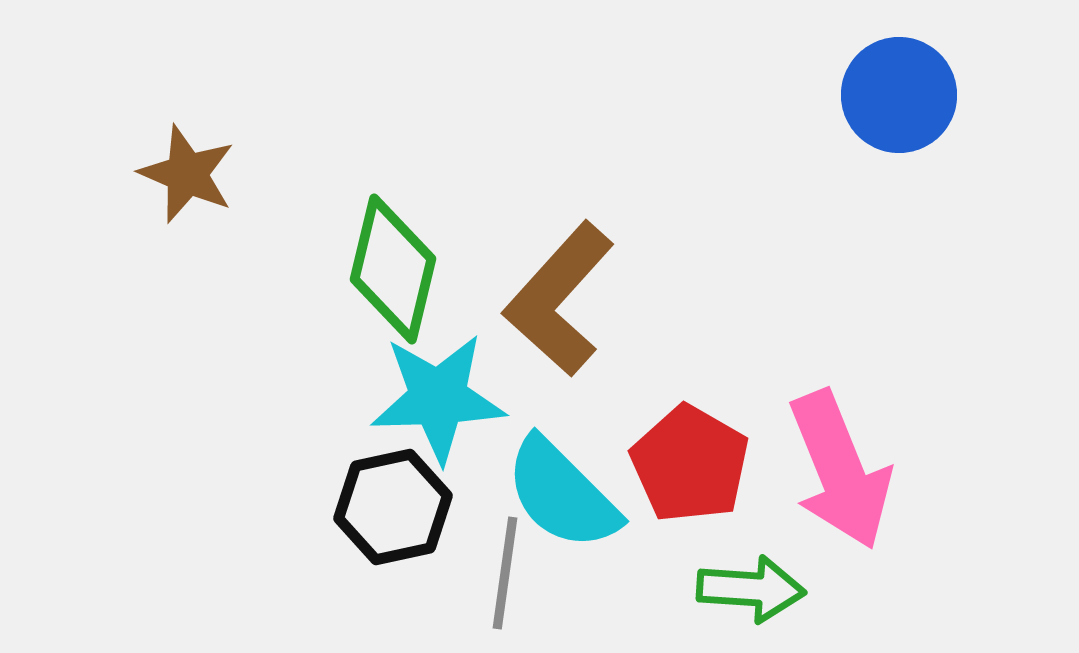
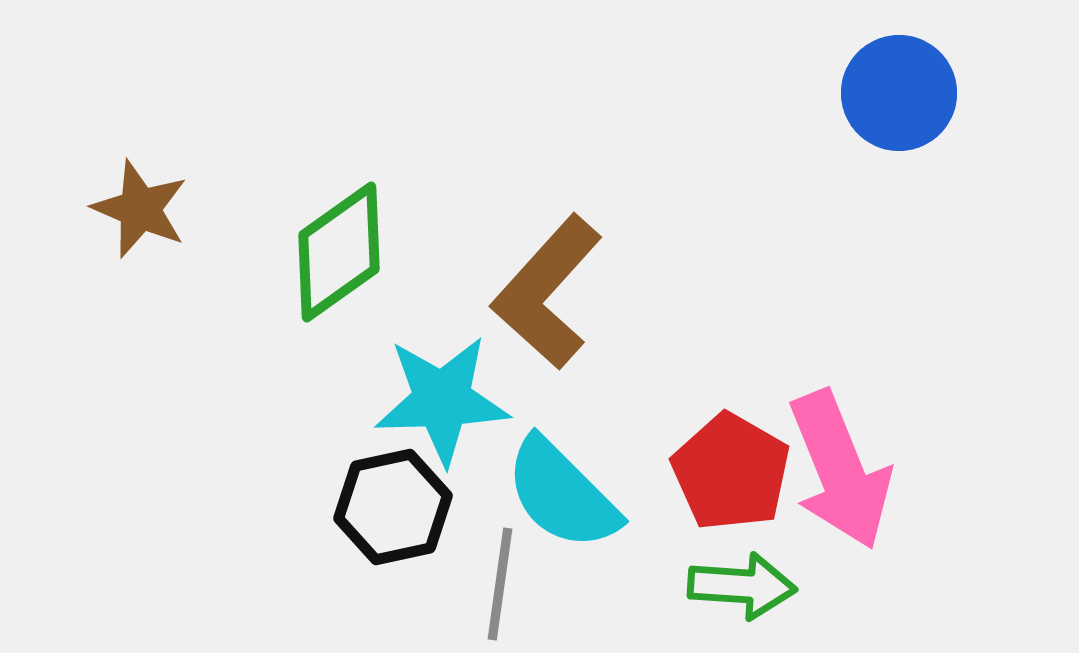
blue circle: moved 2 px up
brown star: moved 47 px left, 35 px down
green diamond: moved 54 px left, 17 px up; rotated 41 degrees clockwise
brown L-shape: moved 12 px left, 7 px up
cyan star: moved 4 px right, 2 px down
red pentagon: moved 41 px right, 8 px down
gray line: moved 5 px left, 11 px down
green arrow: moved 9 px left, 3 px up
